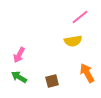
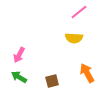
pink line: moved 1 px left, 5 px up
yellow semicircle: moved 1 px right, 3 px up; rotated 12 degrees clockwise
